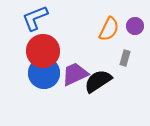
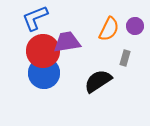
purple trapezoid: moved 8 px left, 32 px up; rotated 16 degrees clockwise
